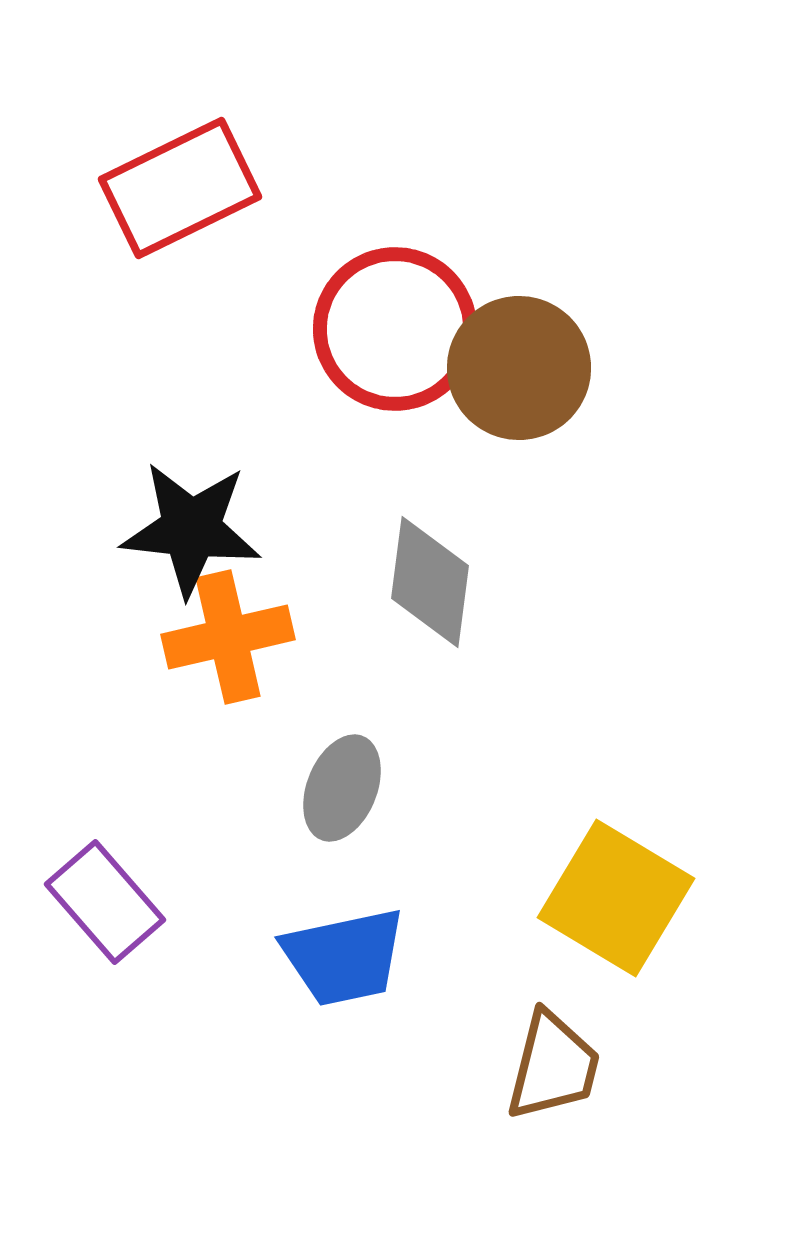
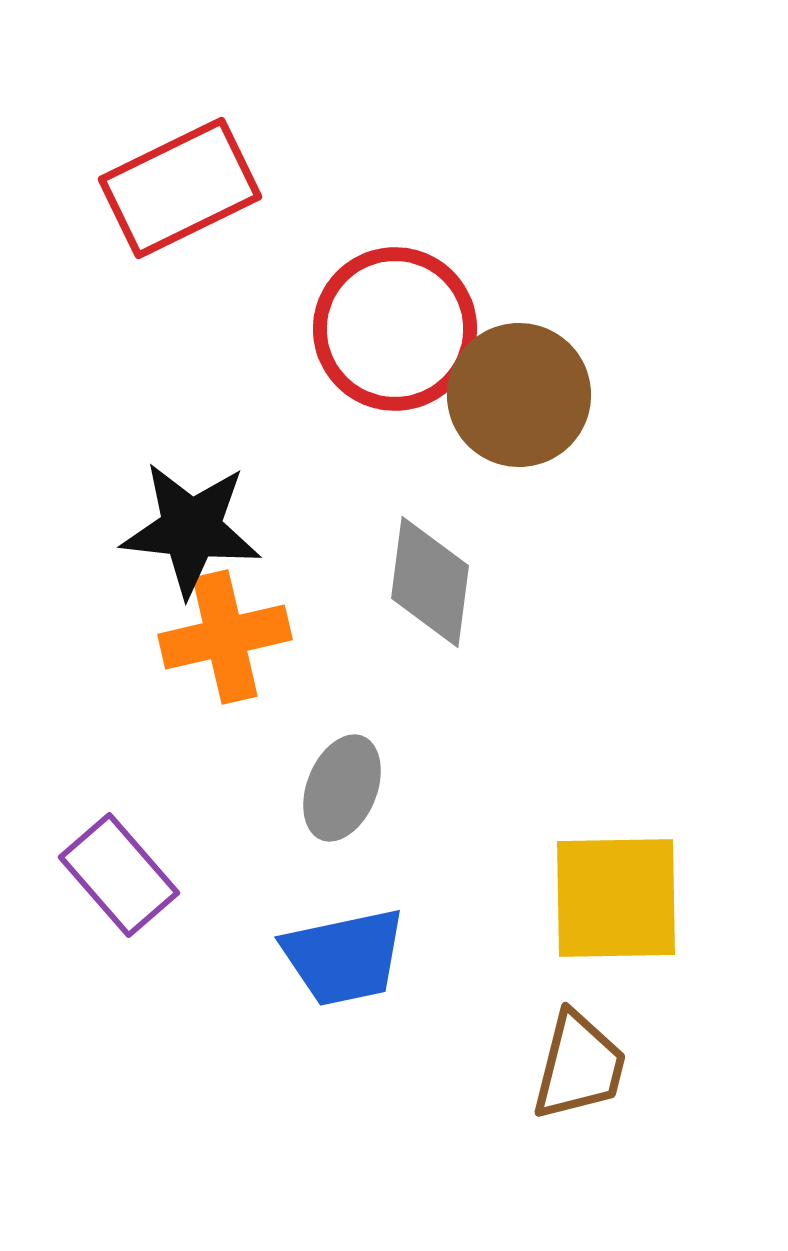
brown circle: moved 27 px down
orange cross: moved 3 px left
yellow square: rotated 32 degrees counterclockwise
purple rectangle: moved 14 px right, 27 px up
brown trapezoid: moved 26 px right
